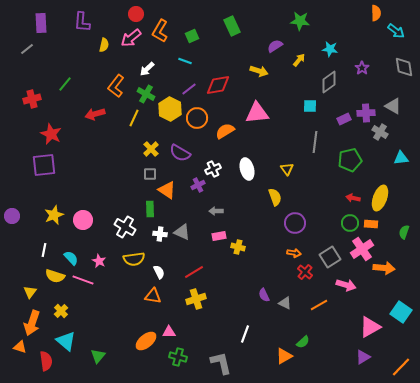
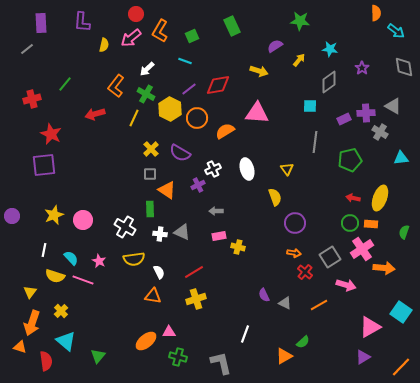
pink triangle at (257, 113): rotated 10 degrees clockwise
